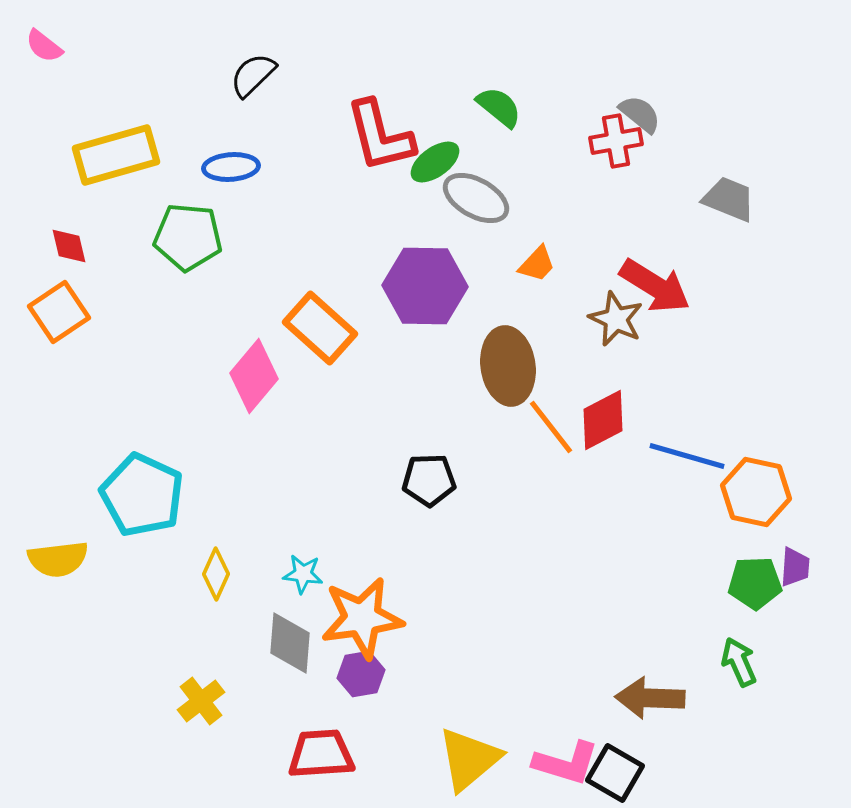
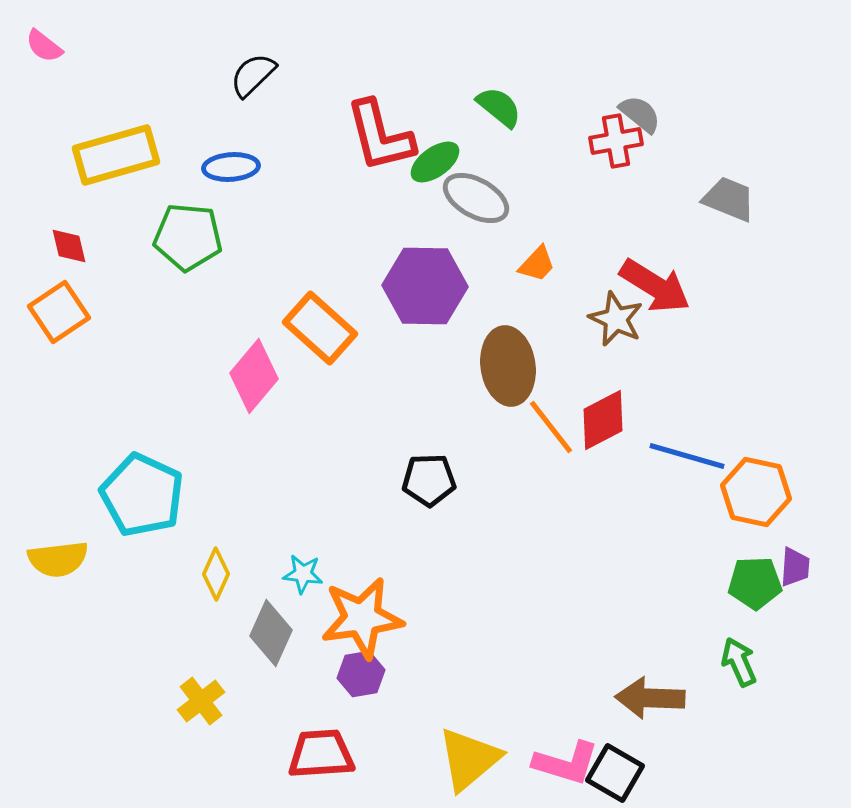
gray diamond at (290, 643): moved 19 px left, 10 px up; rotated 20 degrees clockwise
